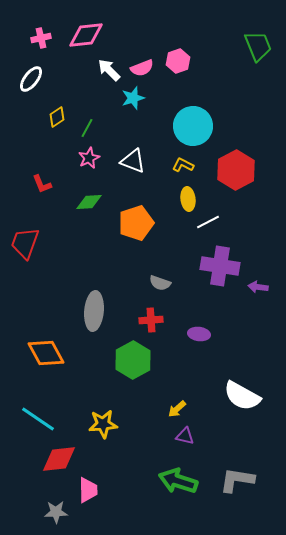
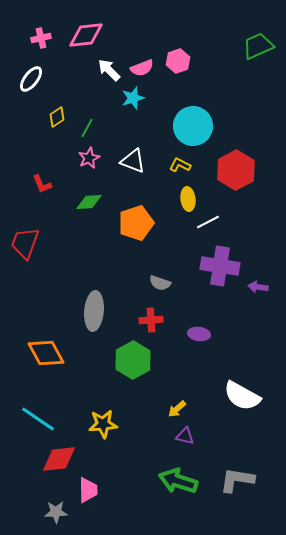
green trapezoid: rotated 92 degrees counterclockwise
yellow L-shape: moved 3 px left
